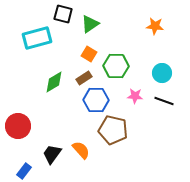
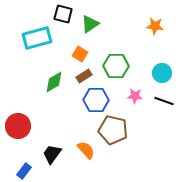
orange square: moved 9 px left
brown rectangle: moved 2 px up
orange semicircle: moved 5 px right
